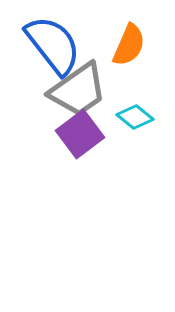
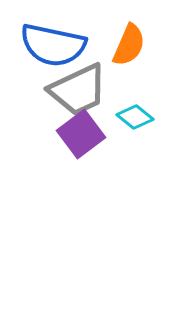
blue semicircle: rotated 140 degrees clockwise
gray trapezoid: rotated 10 degrees clockwise
purple square: moved 1 px right
